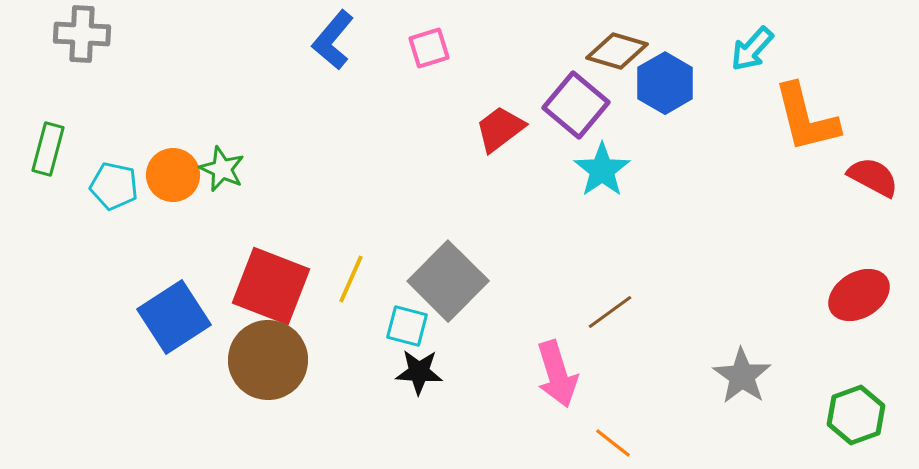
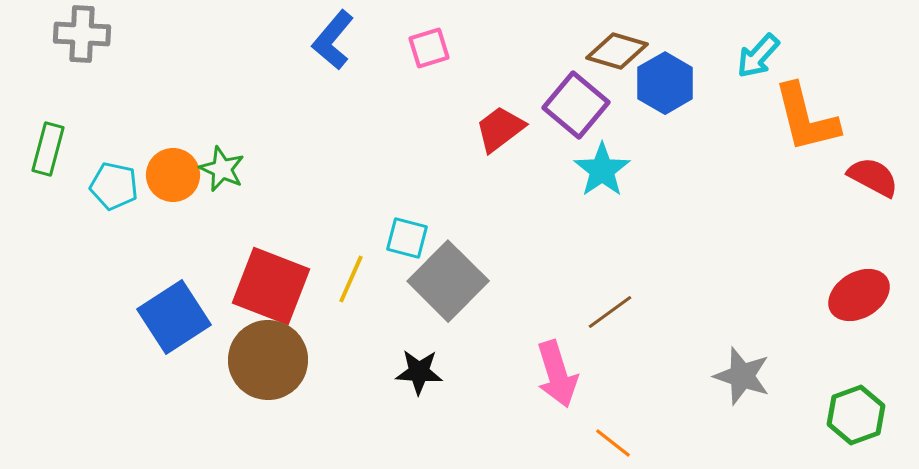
cyan arrow: moved 6 px right, 7 px down
cyan square: moved 88 px up
gray star: rotated 16 degrees counterclockwise
